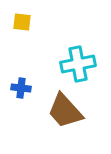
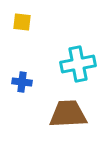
blue cross: moved 1 px right, 6 px up
brown trapezoid: moved 3 px right, 3 px down; rotated 129 degrees clockwise
